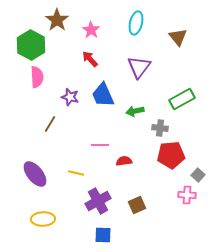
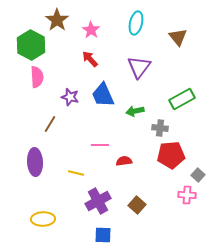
purple ellipse: moved 12 px up; rotated 36 degrees clockwise
brown square: rotated 24 degrees counterclockwise
